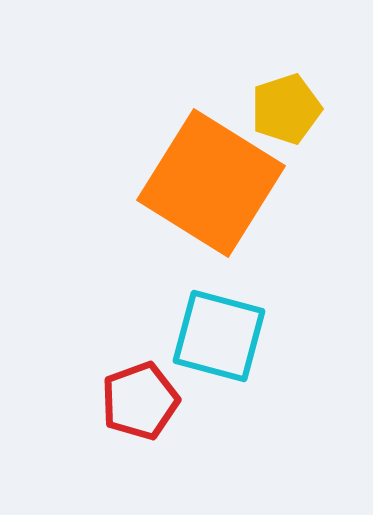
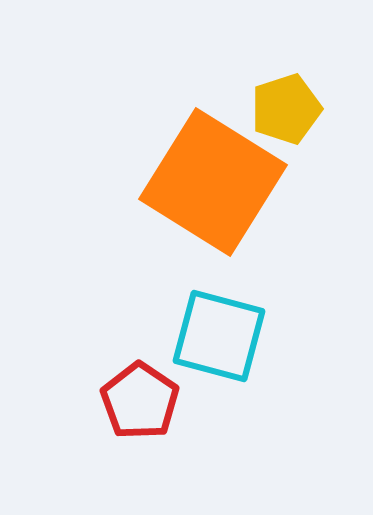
orange square: moved 2 px right, 1 px up
red pentagon: rotated 18 degrees counterclockwise
